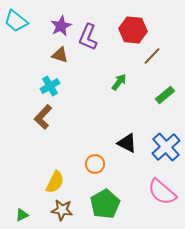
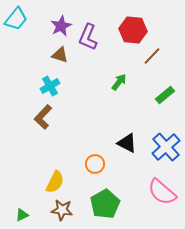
cyan trapezoid: moved 2 px up; rotated 90 degrees counterclockwise
